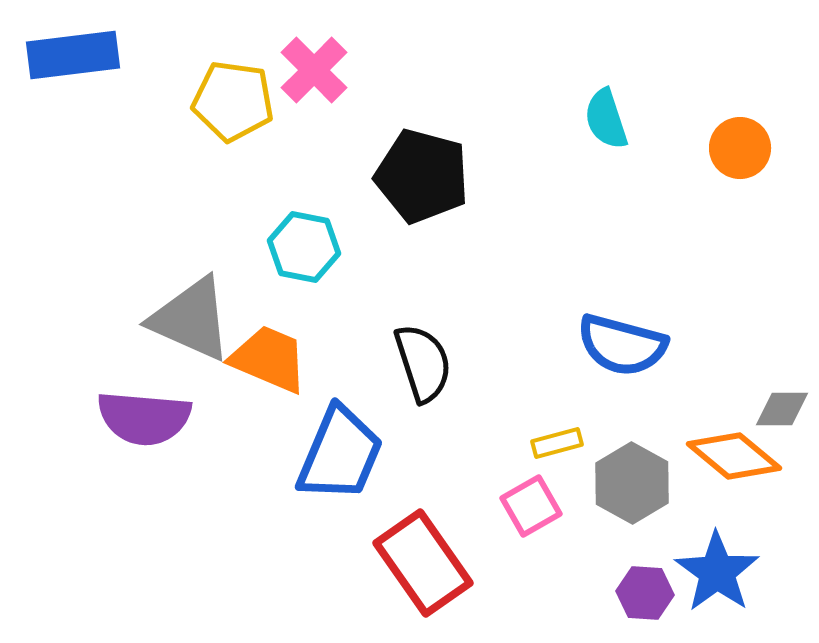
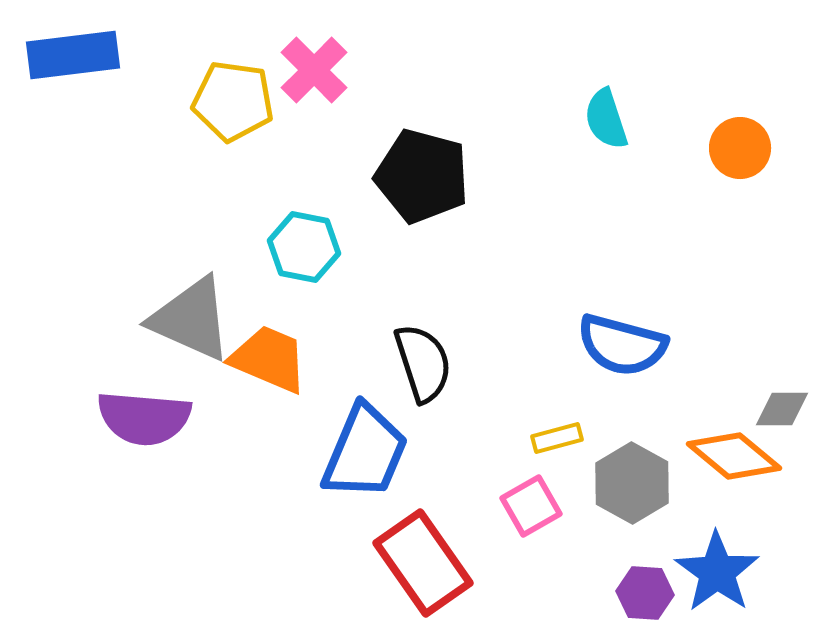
yellow rectangle: moved 5 px up
blue trapezoid: moved 25 px right, 2 px up
